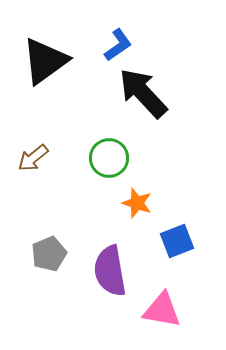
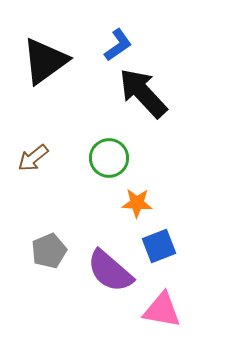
orange star: rotated 16 degrees counterclockwise
blue square: moved 18 px left, 5 px down
gray pentagon: moved 3 px up
purple semicircle: rotated 39 degrees counterclockwise
